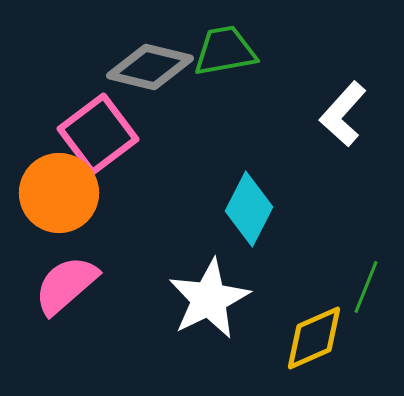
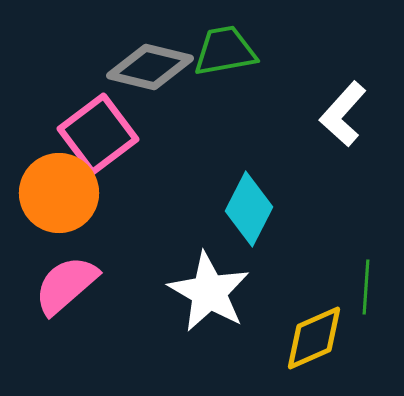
green line: rotated 18 degrees counterclockwise
white star: moved 7 px up; rotated 16 degrees counterclockwise
